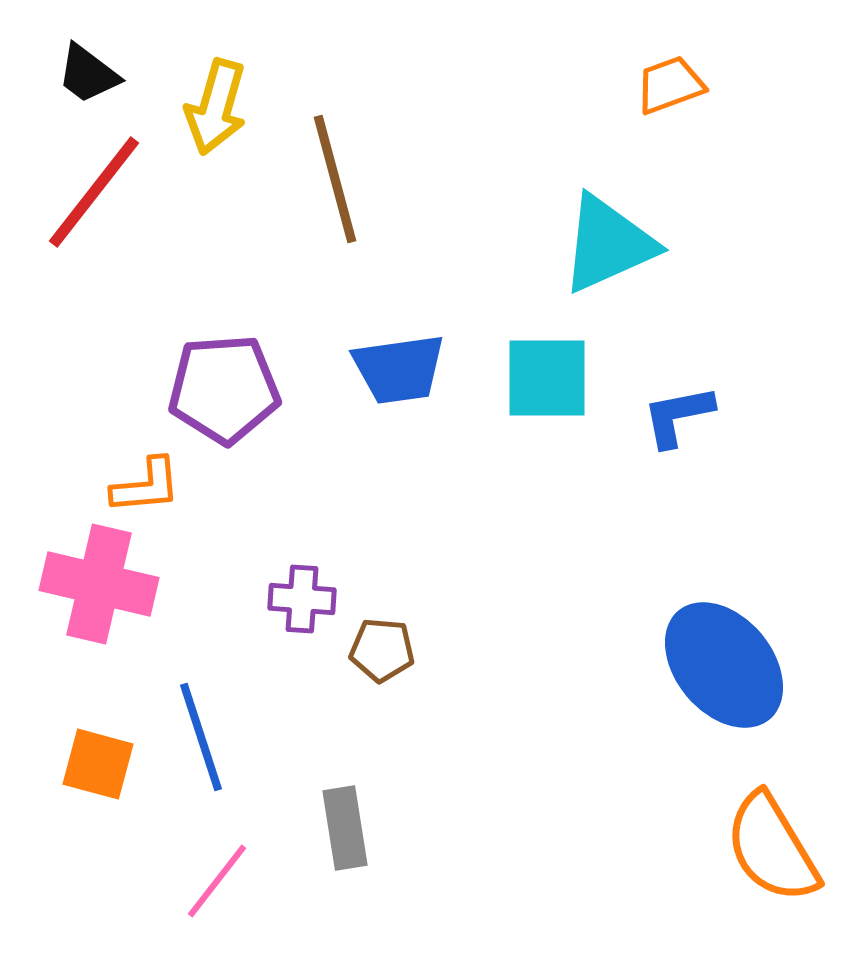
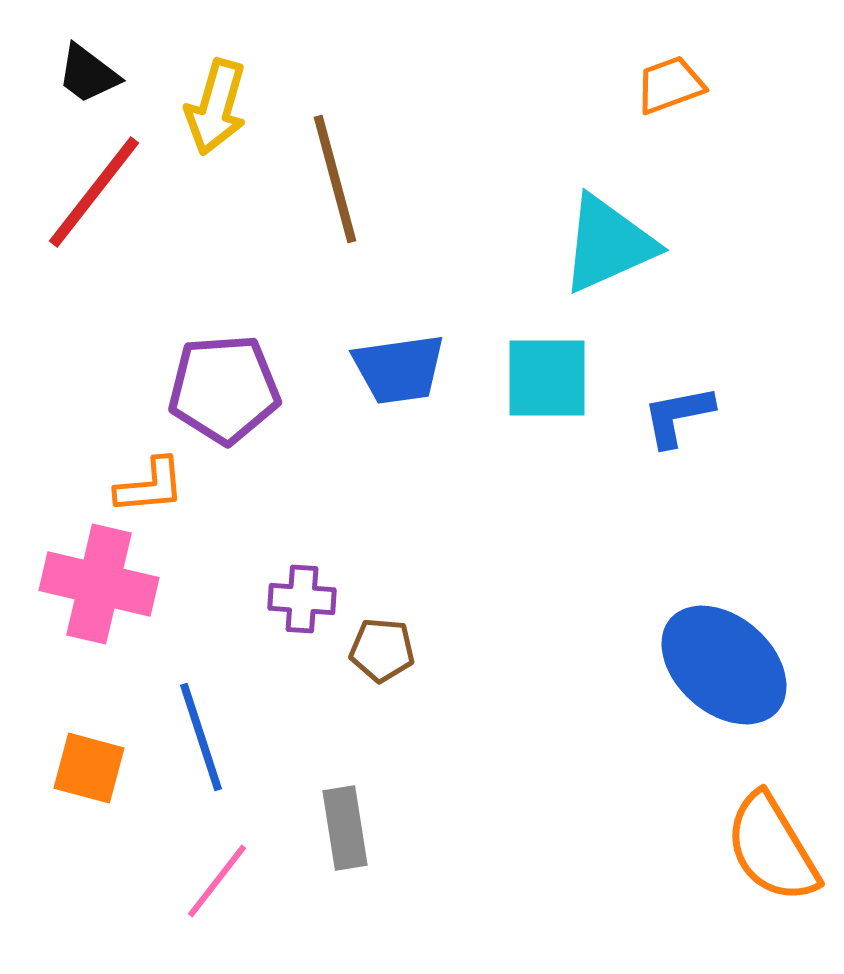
orange L-shape: moved 4 px right
blue ellipse: rotated 9 degrees counterclockwise
orange square: moved 9 px left, 4 px down
